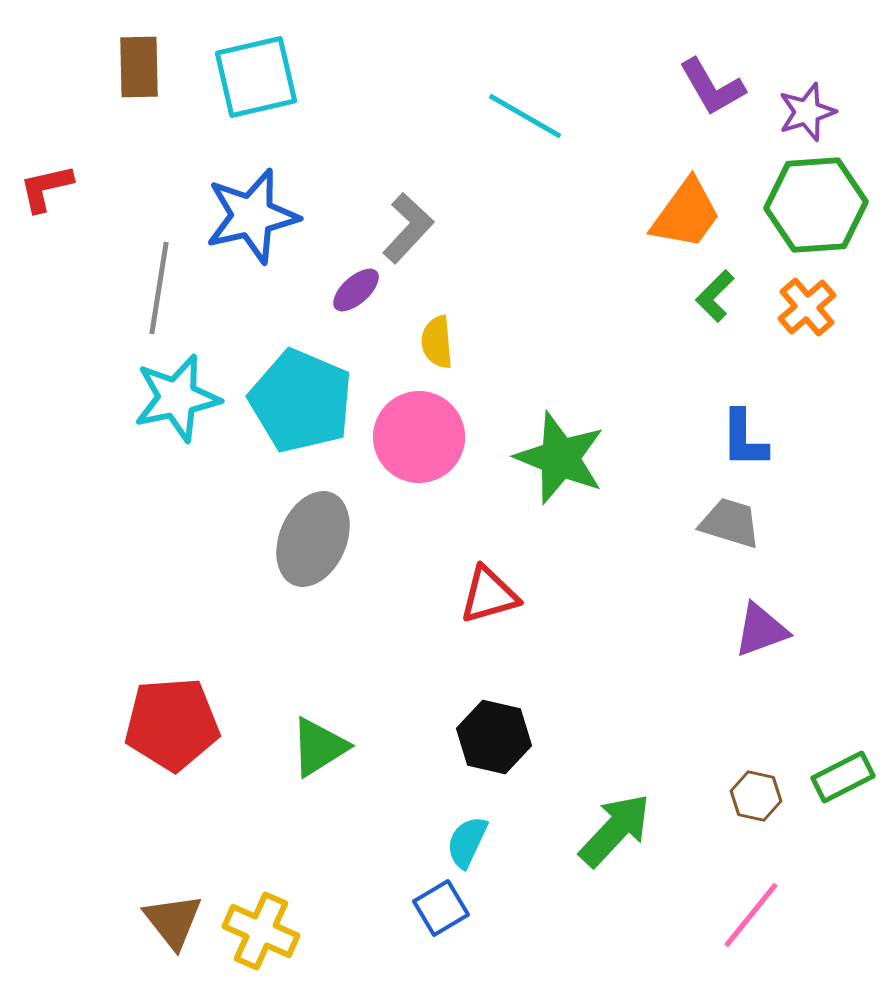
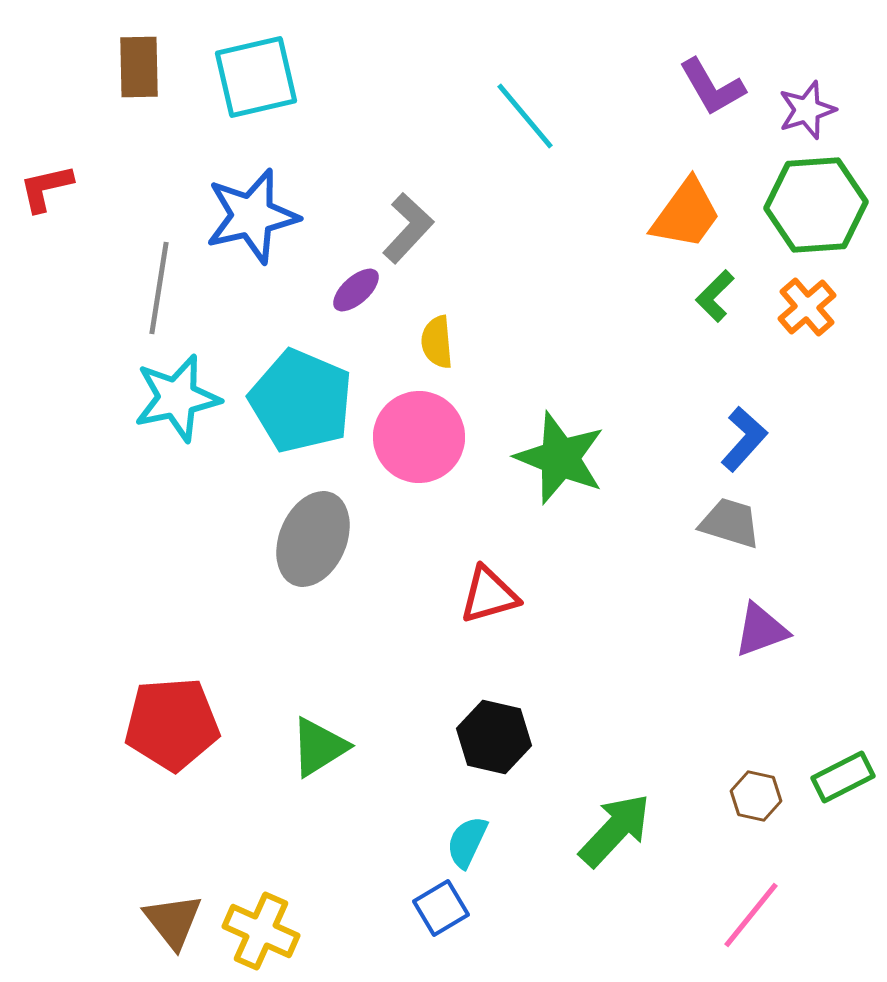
purple star: moved 2 px up
cyan line: rotated 20 degrees clockwise
blue L-shape: rotated 138 degrees counterclockwise
